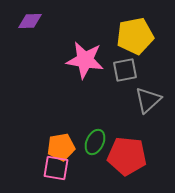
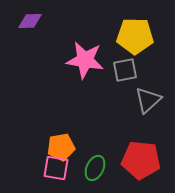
yellow pentagon: rotated 12 degrees clockwise
green ellipse: moved 26 px down
red pentagon: moved 14 px right, 4 px down
